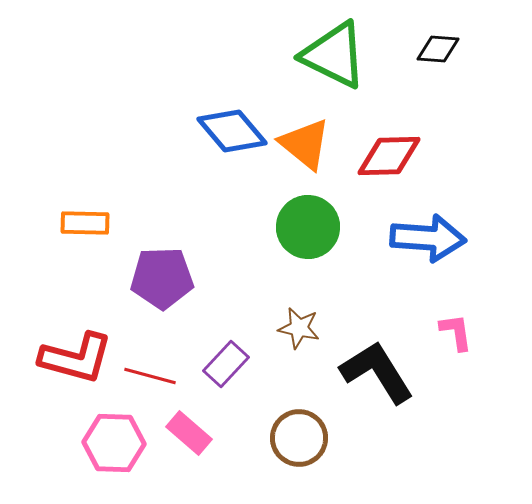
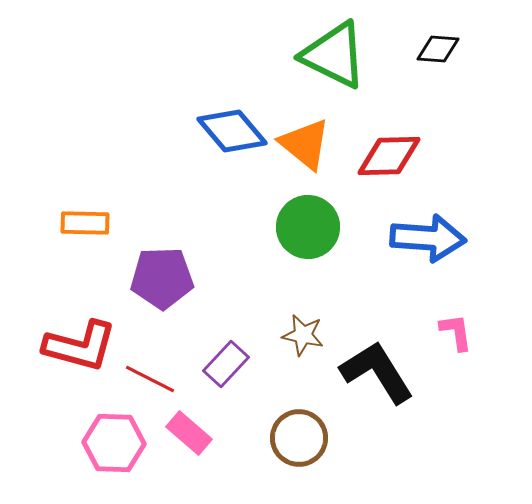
brown star: moved 4 px right, 7 px down
red L-shape: moved 4 px right, 12 px up
red line: moved 3 px down; rotated 12 degrees clockwise
